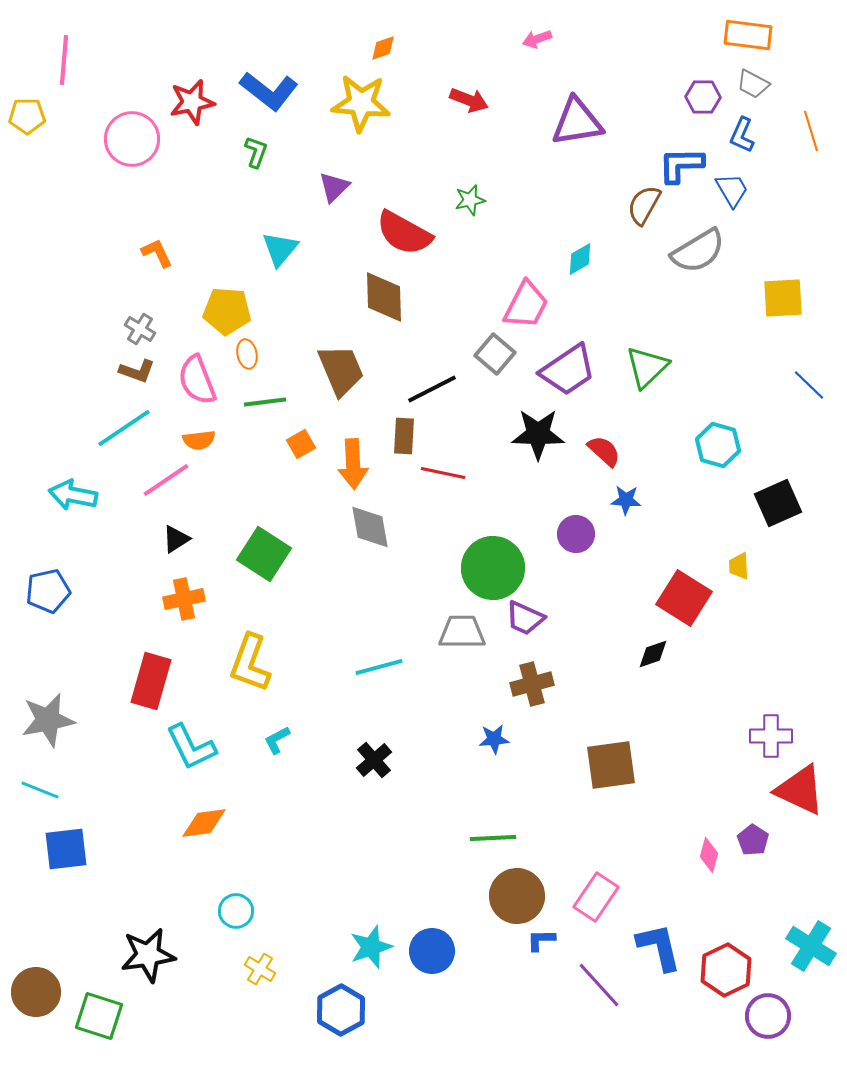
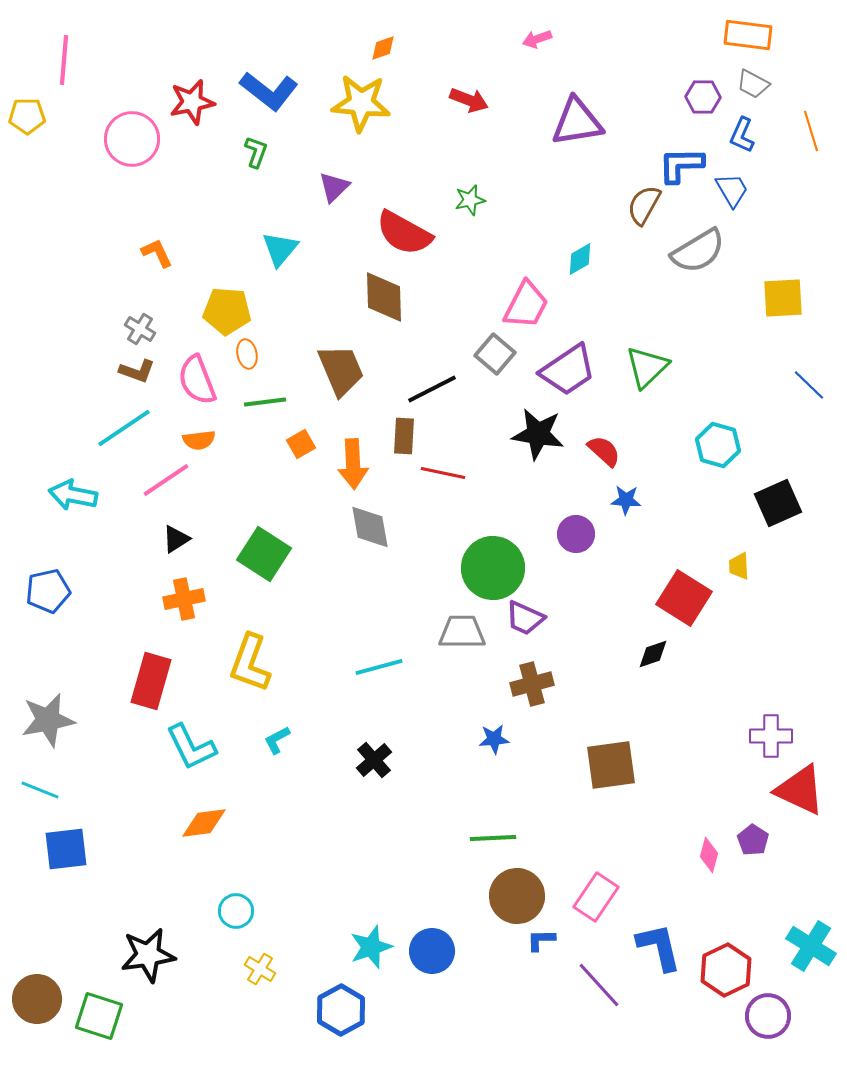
black star at (538, 434): rotated 8 degrees clockwise
brown circle at (36, 992): moved 1 px right, 7 px down
